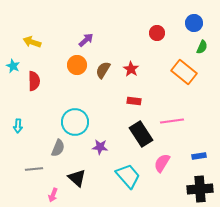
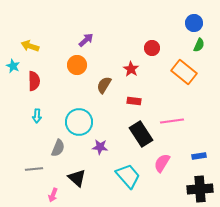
red circle: moved 5 px left, 15 px down
yellow arrow: moved 2 px left, 4 px down
green semicircle: moved 3 px left, 2 px up
brown semicircle: moved 1 px right, 15 px down
cyan circle: moved 4 px right
cyan arrow: moved 19 px right, 10 px up
